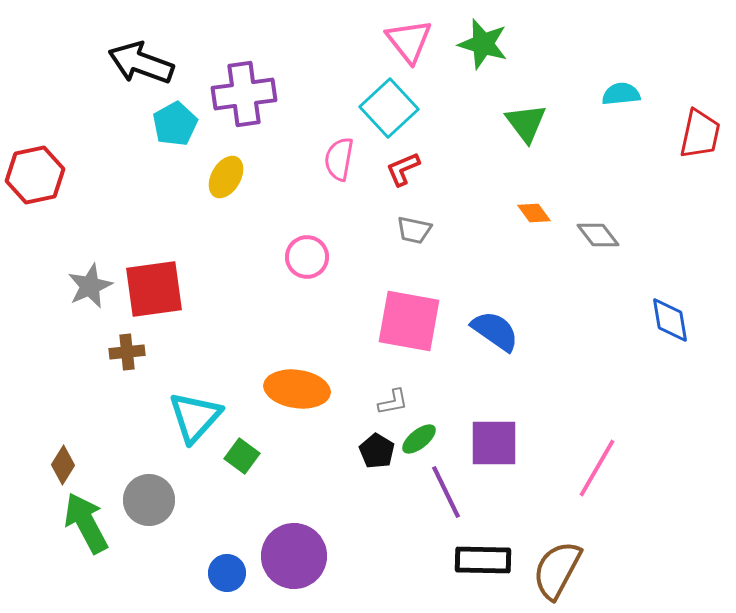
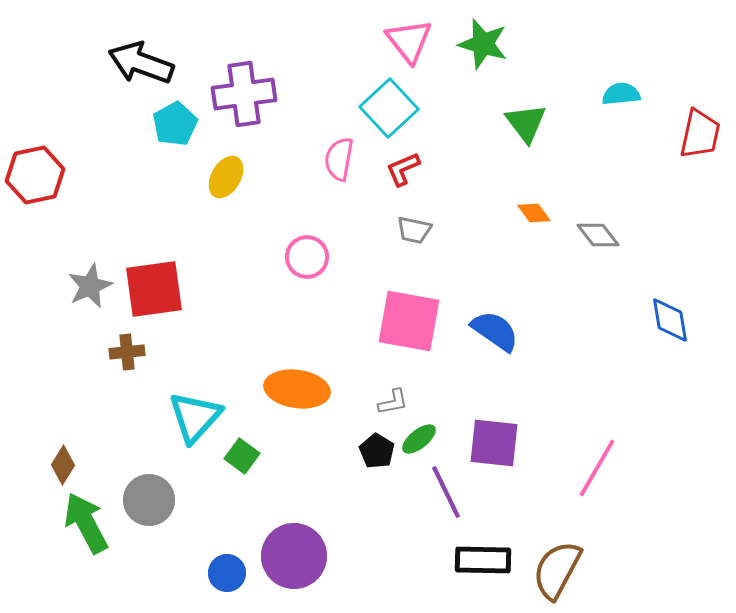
purple square: rotated 6 degrees clockwise
